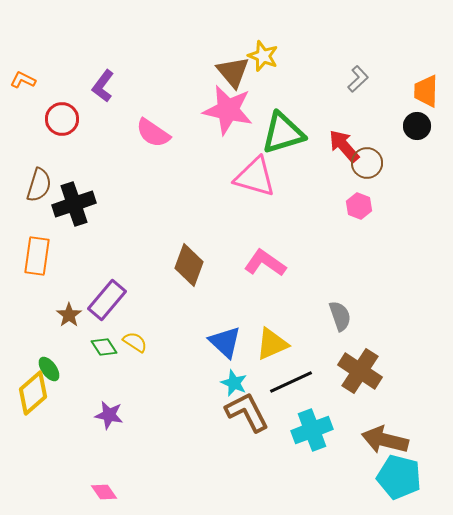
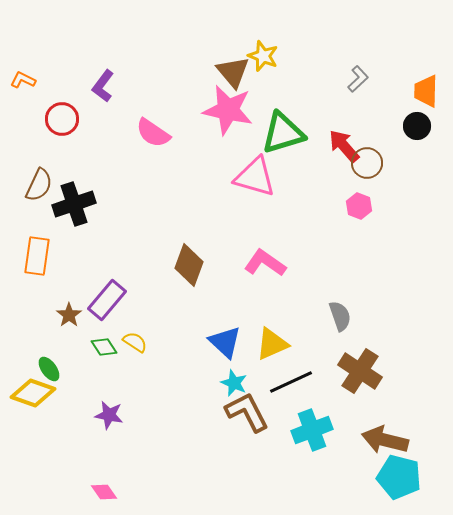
brown semicircle: rotated 8 degrees clockwise
yellow diamond: rotated 60 degrees clockwise
